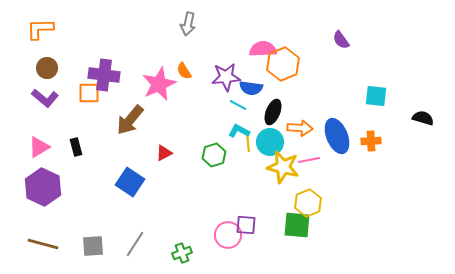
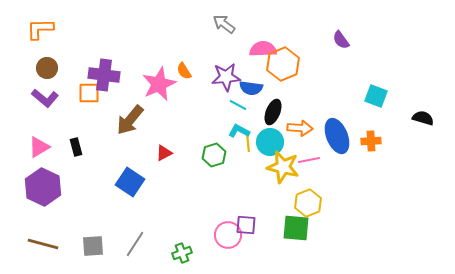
gray arrow: moved 36 px right; rotated 115 degrees clockwise
cyan square: rotated 15 degrees clockwise
green square: moved 1 px left, 3 px down
